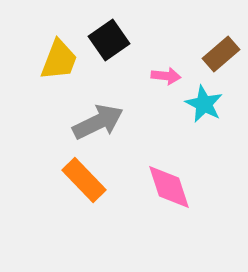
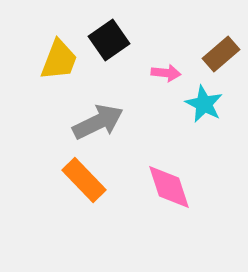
pink arrow: moved 3 px up
